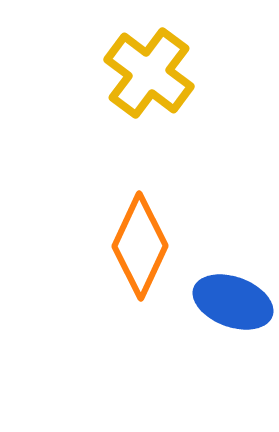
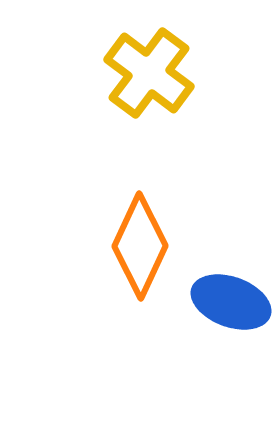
blue ellipse: moved 2 px left
